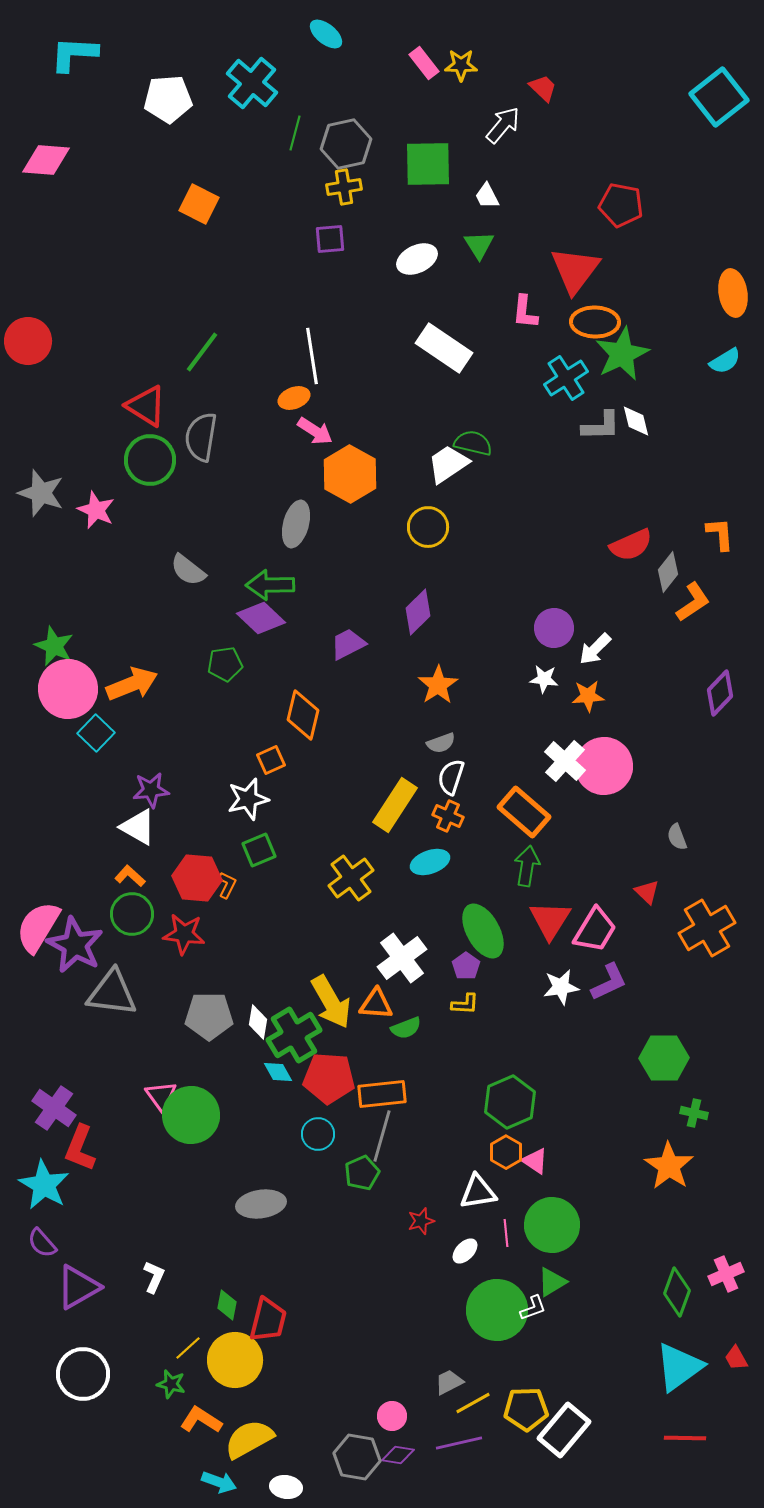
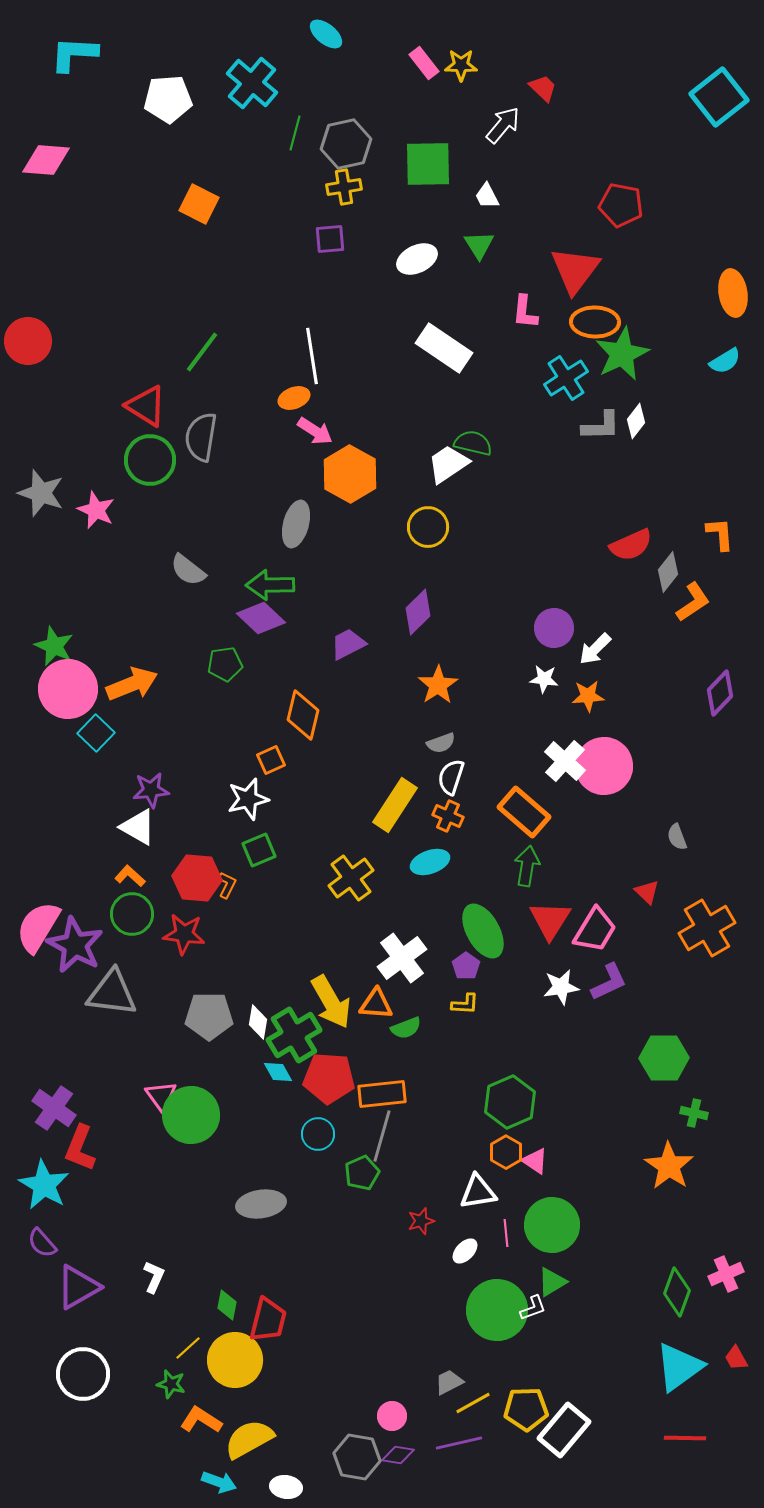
white diamond at (636, 421): rotated 52 degrees clockwise
